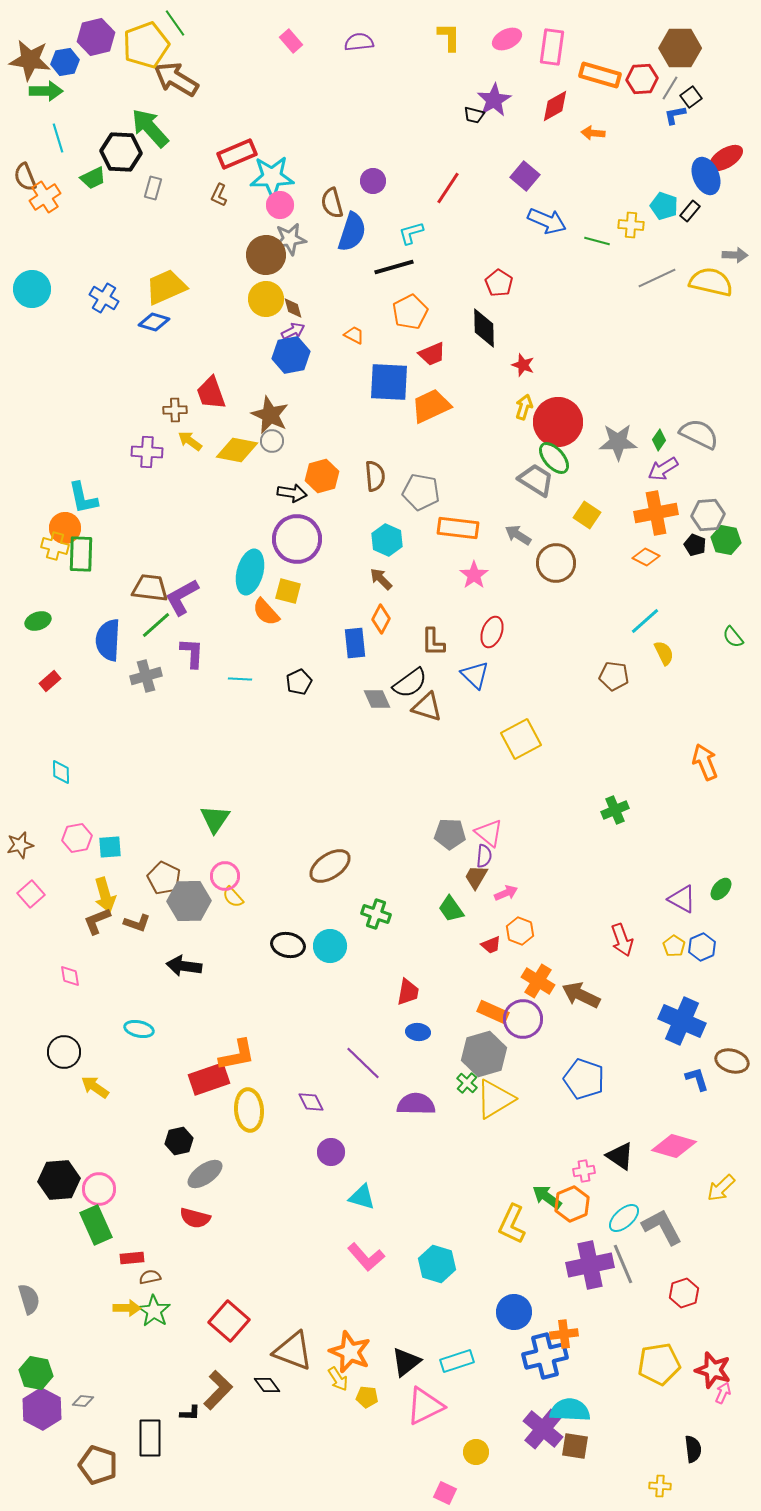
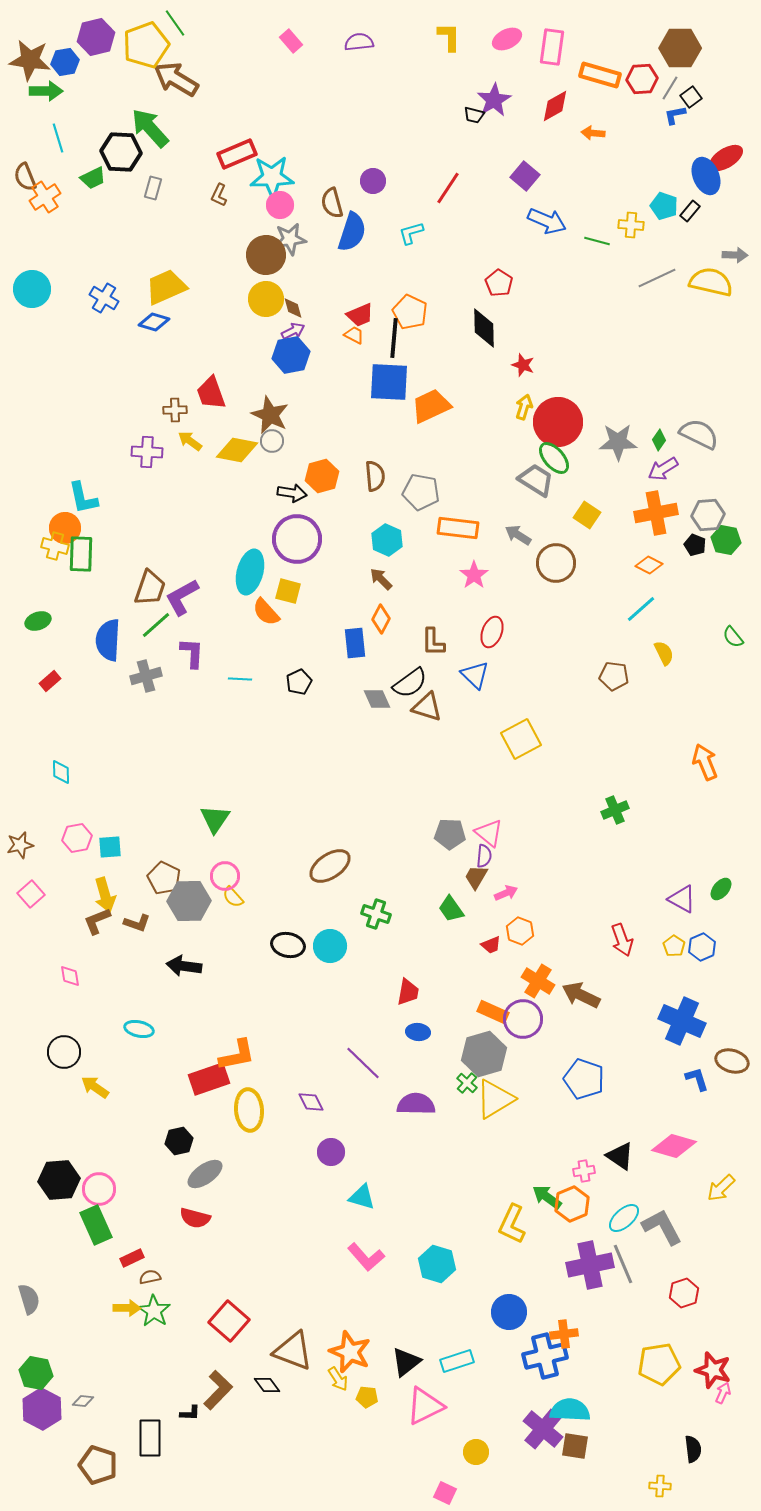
black line at (394, 267): moved 71 px down; rotated 69 degrees counterclockwise
orange pentagon at (410, 312): rotated 20 degrees counterclockwise
red trapezoid at (432, 354): moved 72 px left, 39 px up
orange diamond at (646, 557): moved 3 px right, 8 px down
brown trapezoid at (150, 588): rotated 102 degrees clockwise
cyan line at (645, 621): moved 4 px left, 12 px up
red rectangle at (132, 1258): rotated 20 degrees counterclockwise
blue circle at (514, 1312): moved 5 px left
